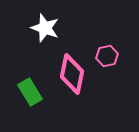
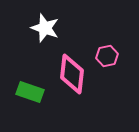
pink diamond: rotated 6 degrees counterclockwise
green rectangle: rotated 40 degrees counterclockwise
